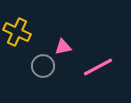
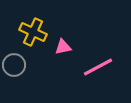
yellow cross: moved 16 px right
gray circle: moved 29 px left, 1 px up
